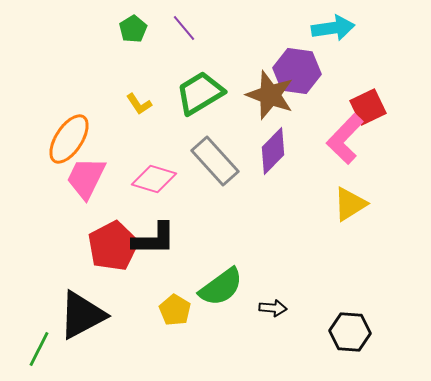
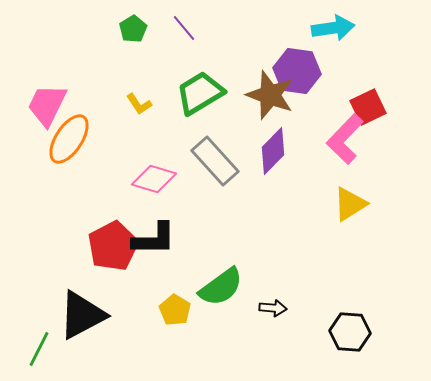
pink trapezoid: moved 39 px left, 73 px up
